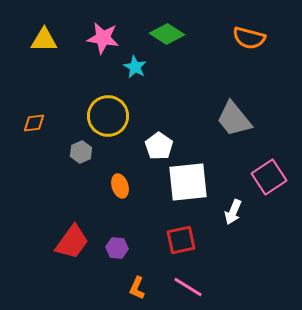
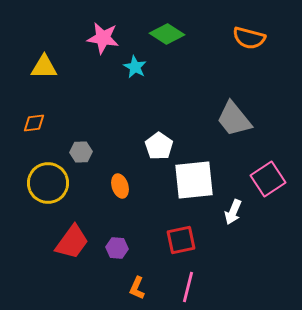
yellow triangle: moved 27 px down
yellow circle: moved 60 px left, 67 px down
gray hexagon: rotated 20 degrees clockwise
pink square: moved 1 px left, 2 px down
white square: moved 6 px right, 2 px up
pink line: rotated 72 degrees clockwise
